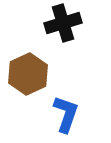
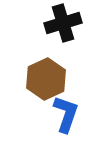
brown hexagon: moved 18 px right, 5 px down
